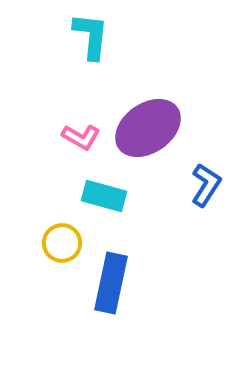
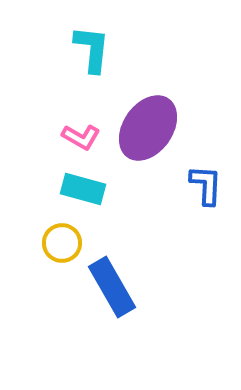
cyan L-shape: moved 1 px right, 13 px down
purple ellipse: rotated 20 degrees counterclockwise
blue L-shape: rotated 30 degrees counterclockwise
cyan rectangle: moved 21 px left, 7 px up
blue rectangle: moved 1 px right, 4 px down; rotated 42 degrees counterclockwise
